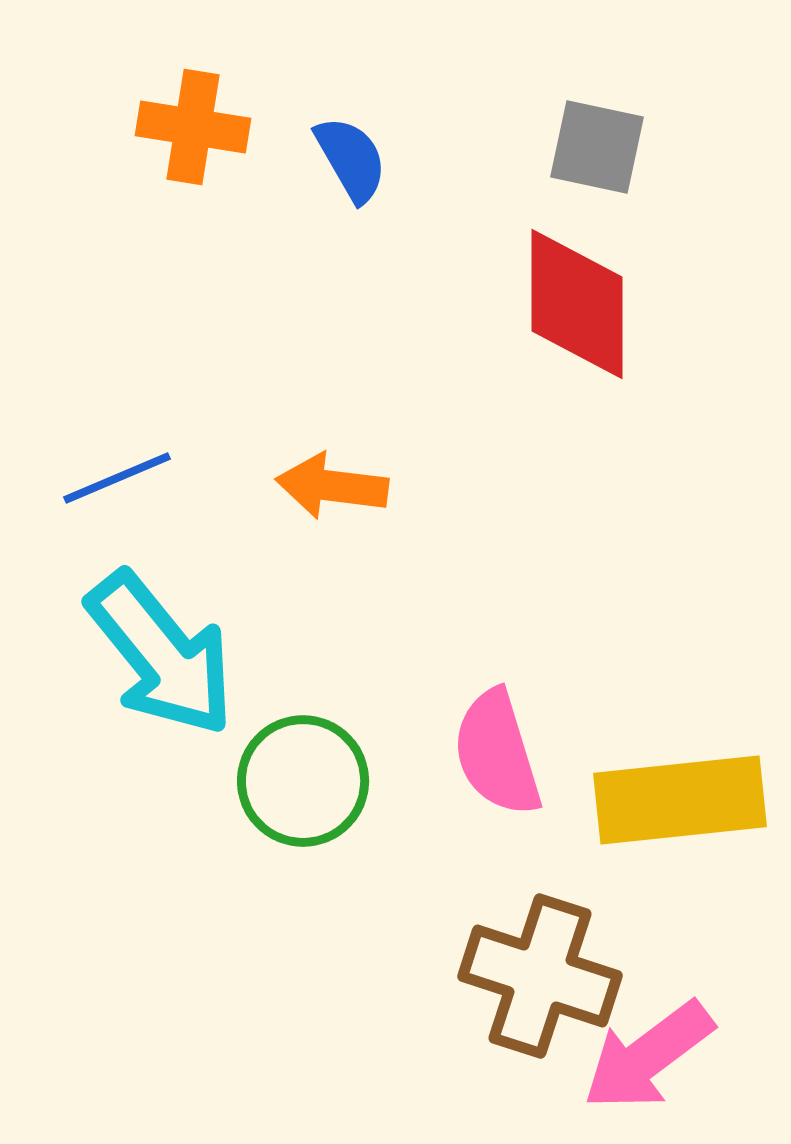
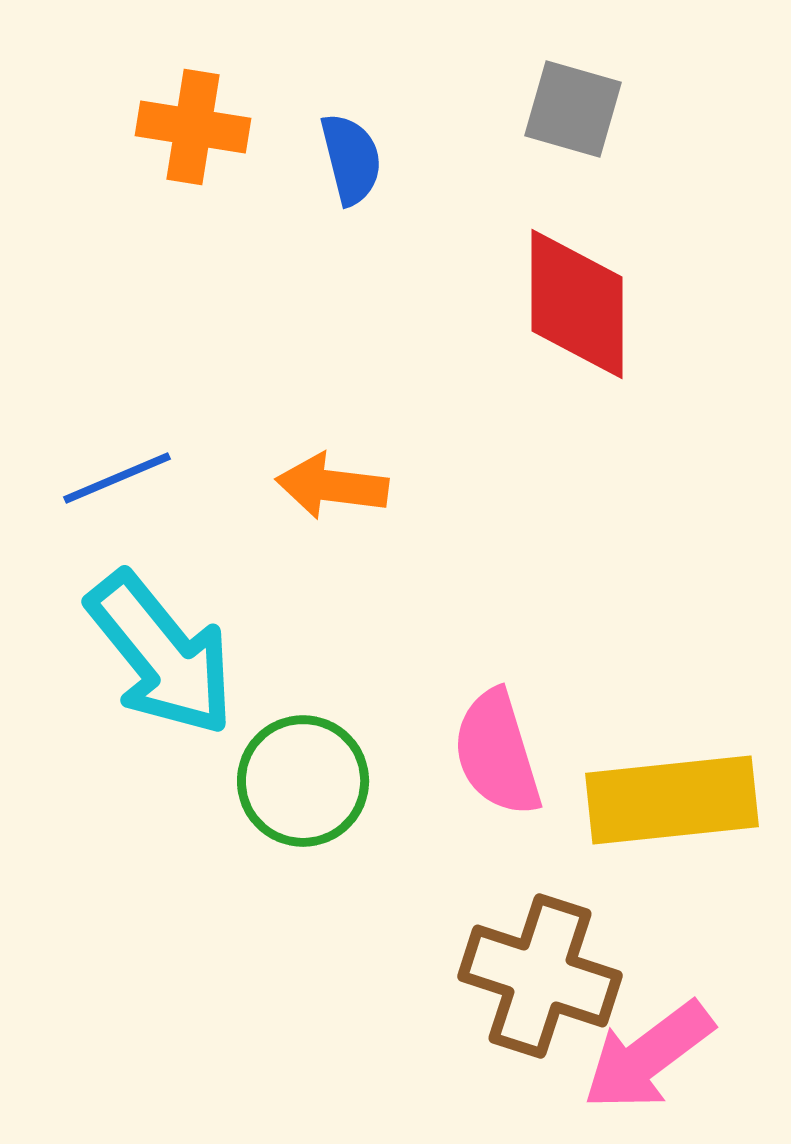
gray square: moved 24 px left, 38 px up; rotated 4 degrees clockwise
blue semicircle: rotated 16 degrees clockwise
yellow rectangle: moved 8 px left
